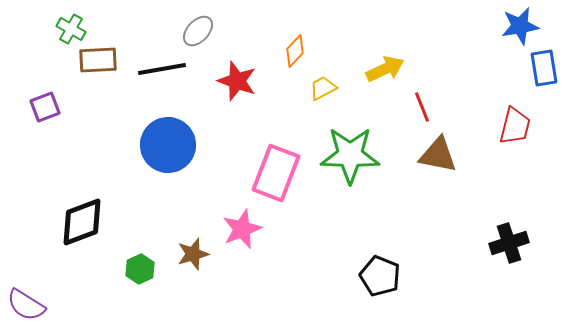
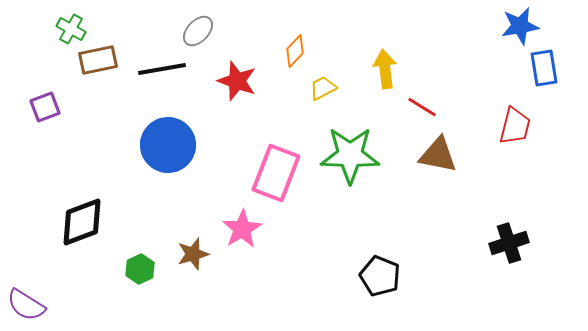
brown rectangle: rotated 9 degrees counterclockwise
yellow arrow: rotated 72 degrees counterclockwise
red line: rotated 36 degrees counterclockwise
pink star: rotated 9 degrees counterclockwise
